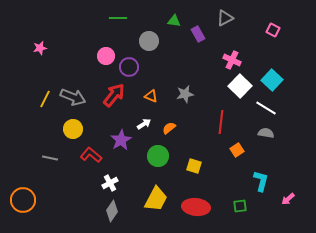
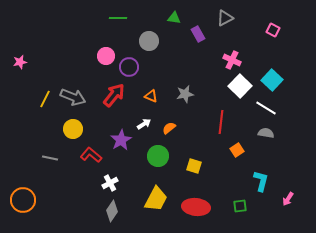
green triangle: moved 3 px up
pink star: moved 20 px left, 14 px down
pink arrow: rotated 16 degrees counterclockwise
